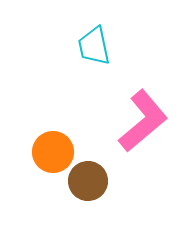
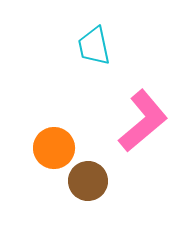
orange circle: moved 1 px right, 4 px up
